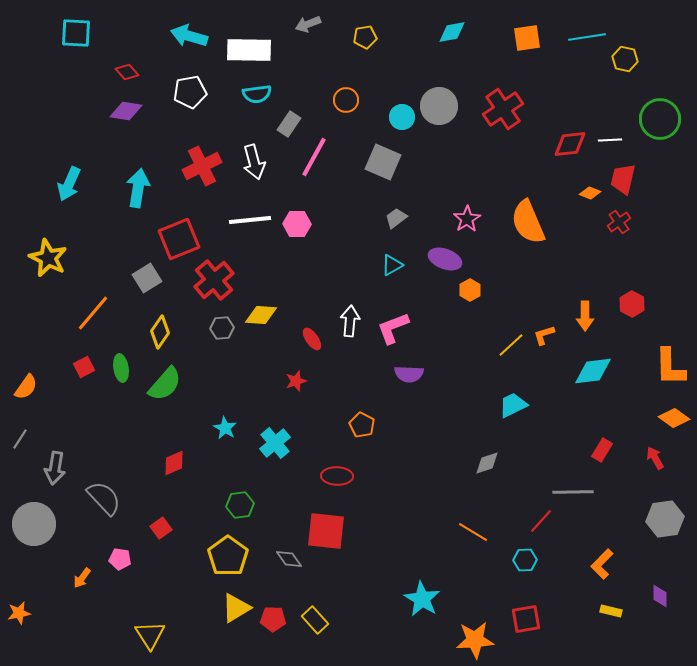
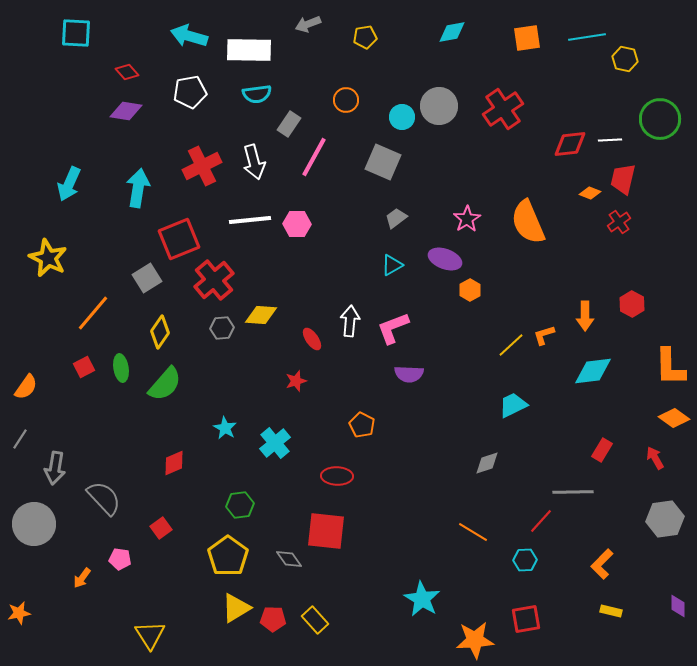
purple diamond at (660, 596): moved 18 px right, 10 px down
